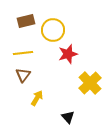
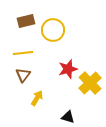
red star: moved 15 px down
black triangle: rotated 32 degrees counterclockwise
